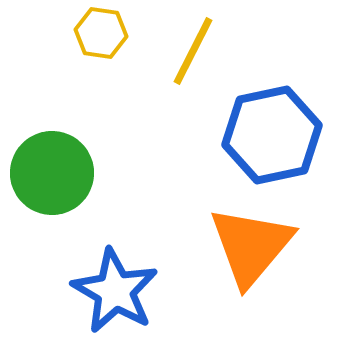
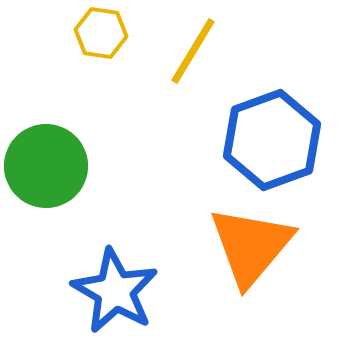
yellow line: rotated 4 degrees clockwise
blue hexagon: moved 5 px down; rotated 8 degrees counterclockwise
green circle: moved 6 px left, 7 px up
